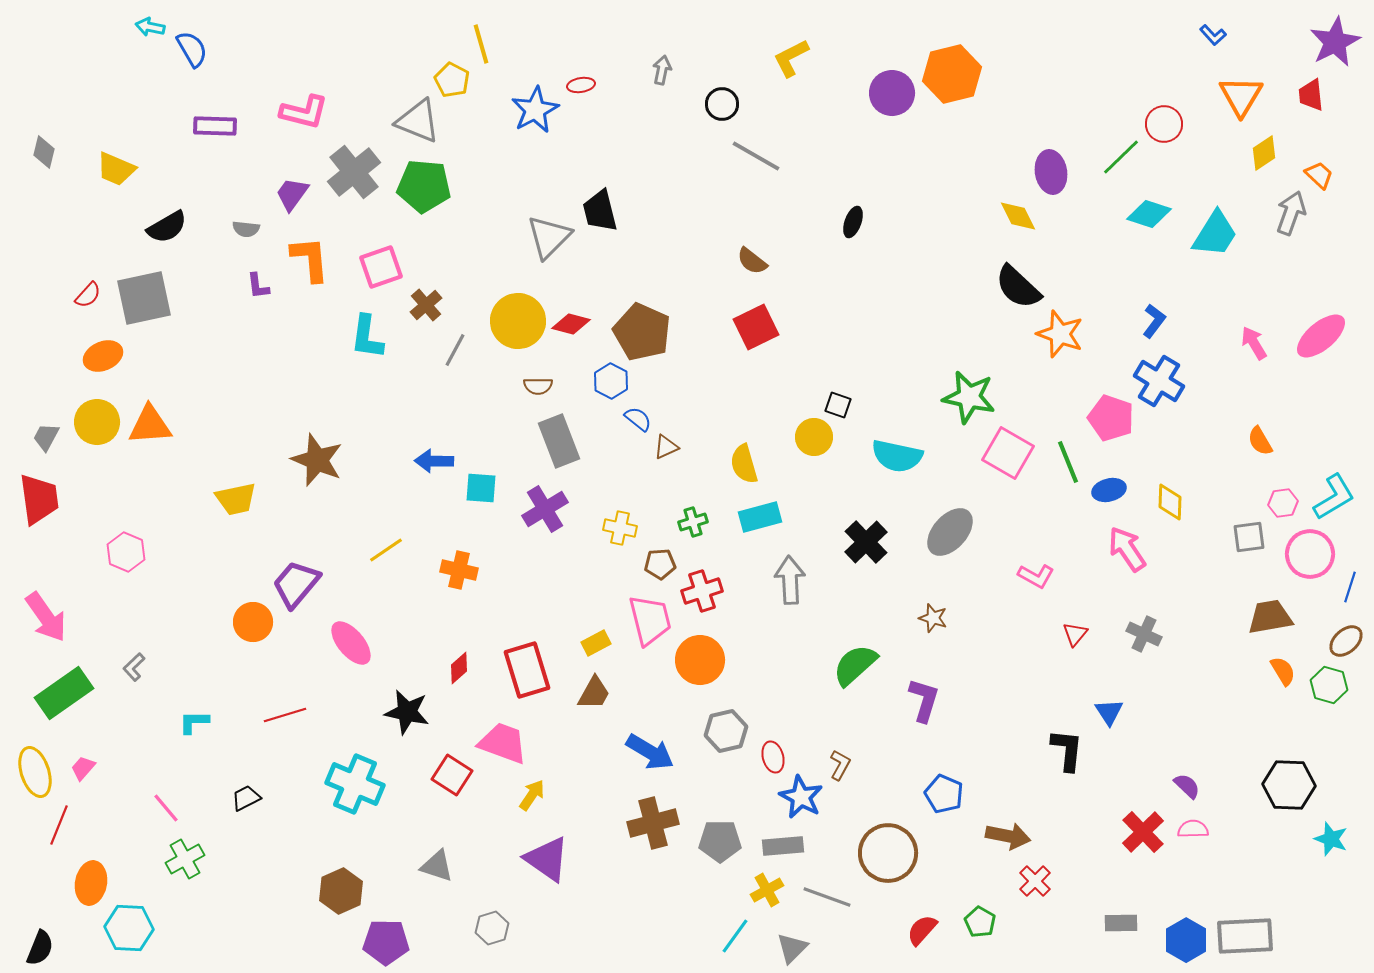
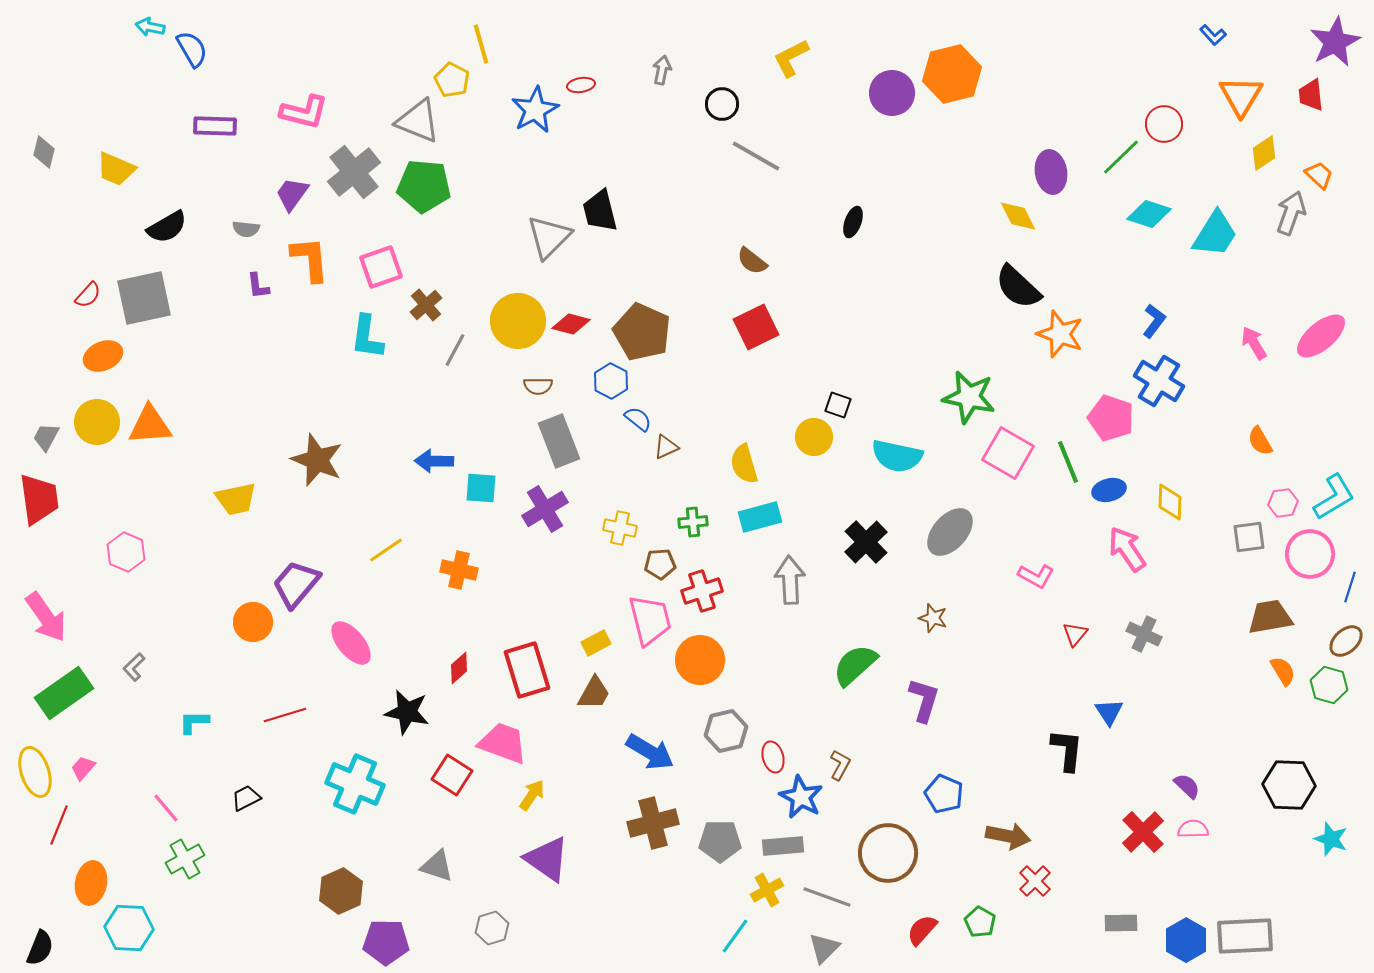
green cross at (693, 522): rotated 12 degrees clockwise
gray triangle at (792, 948): moved 32 px right
